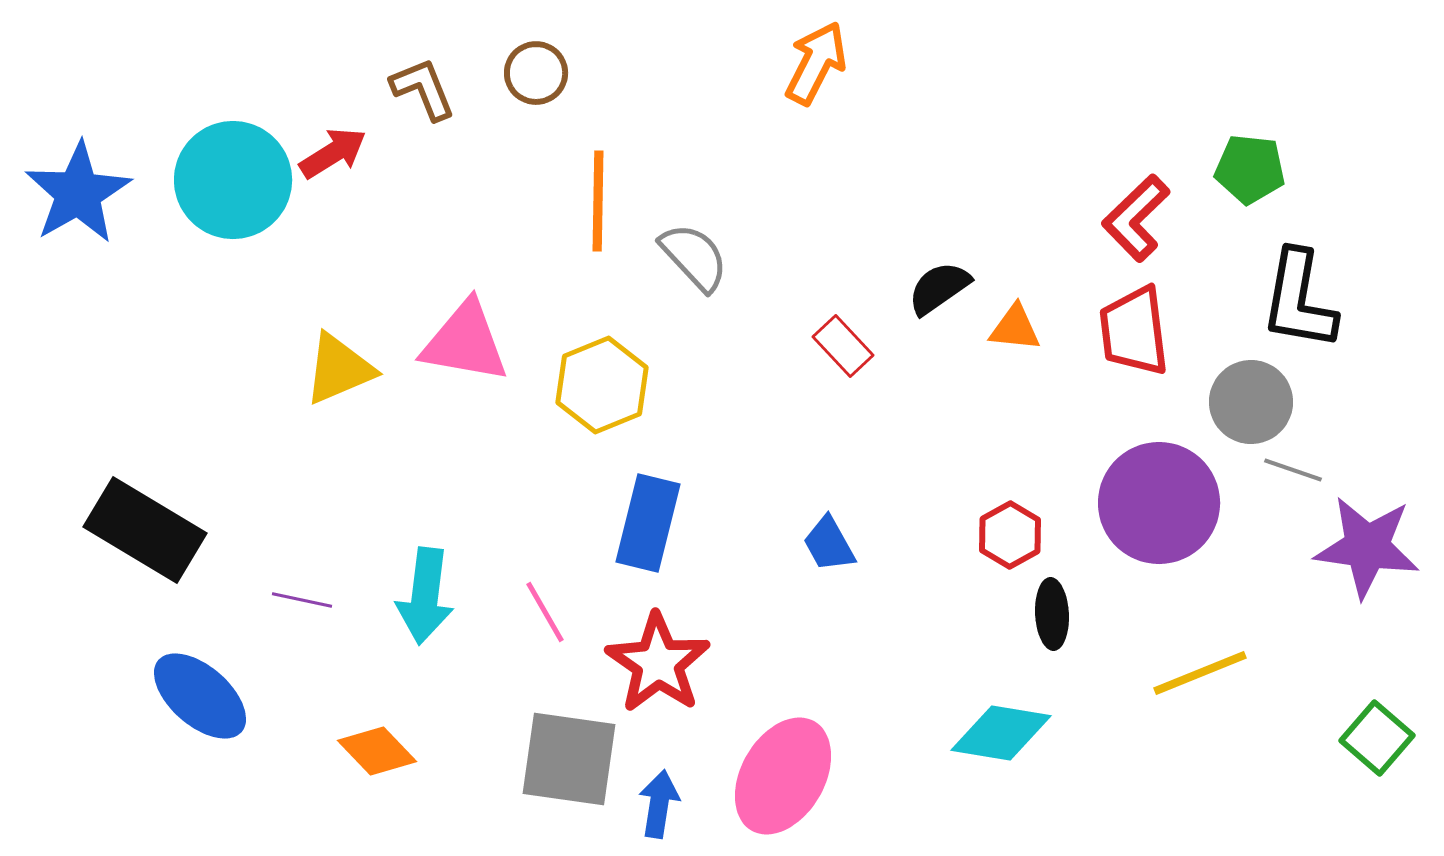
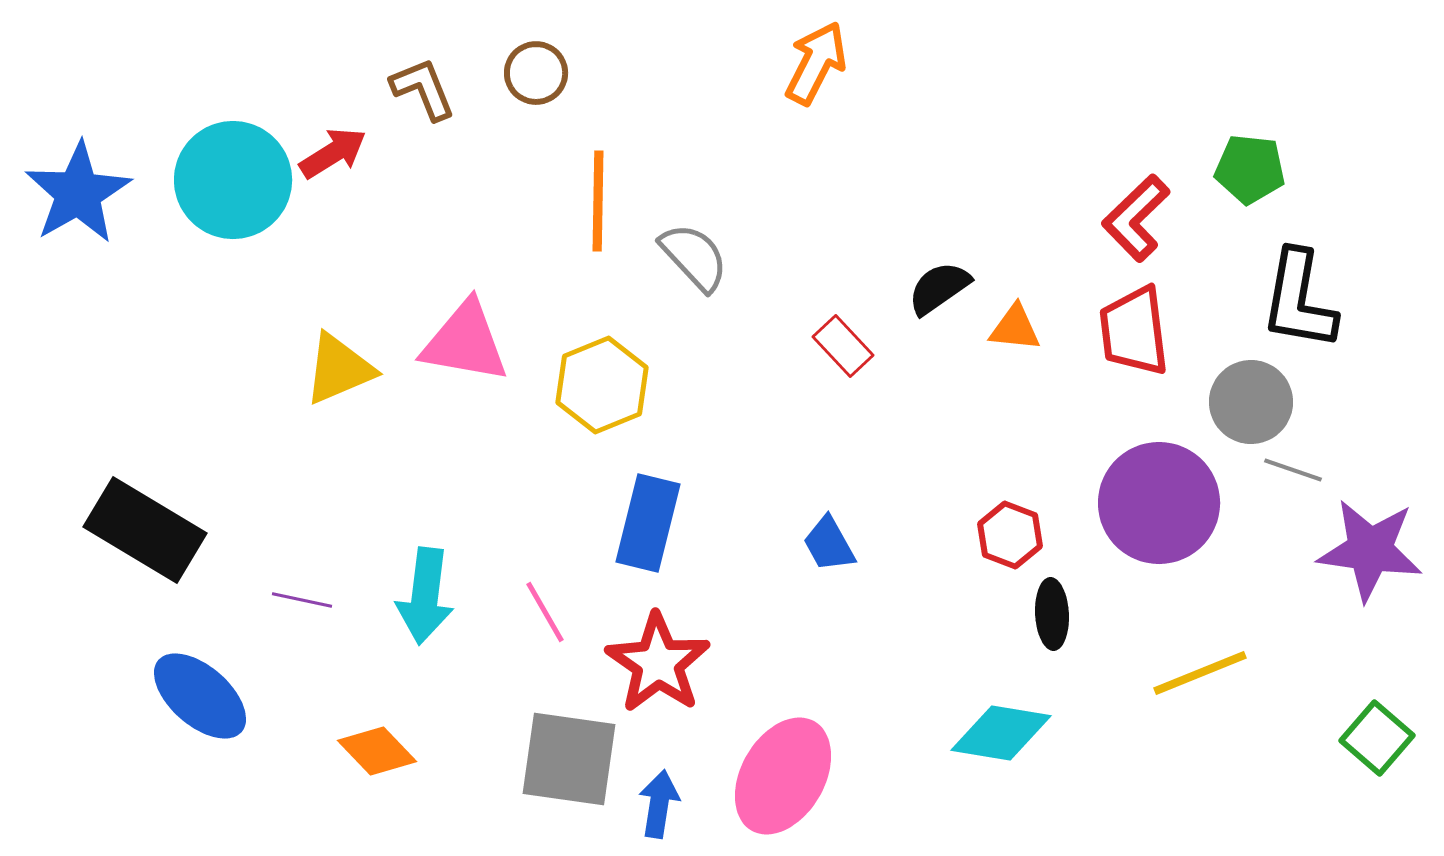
red hexagon: rotated 10 degrees counterclockwise
purple star: moved 3 px right, 3 px down
